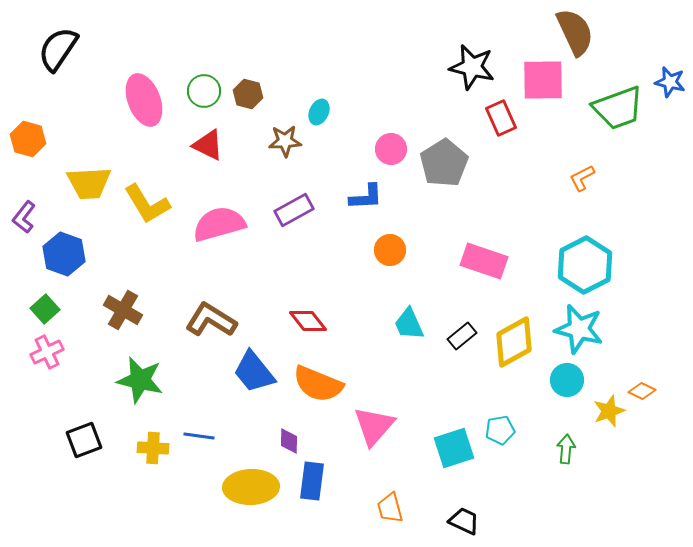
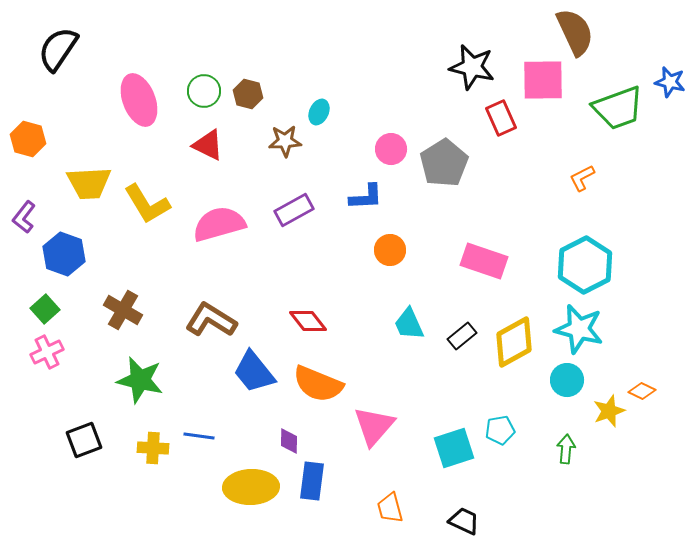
pink ellipse at (144, 100): moved 5 px left
